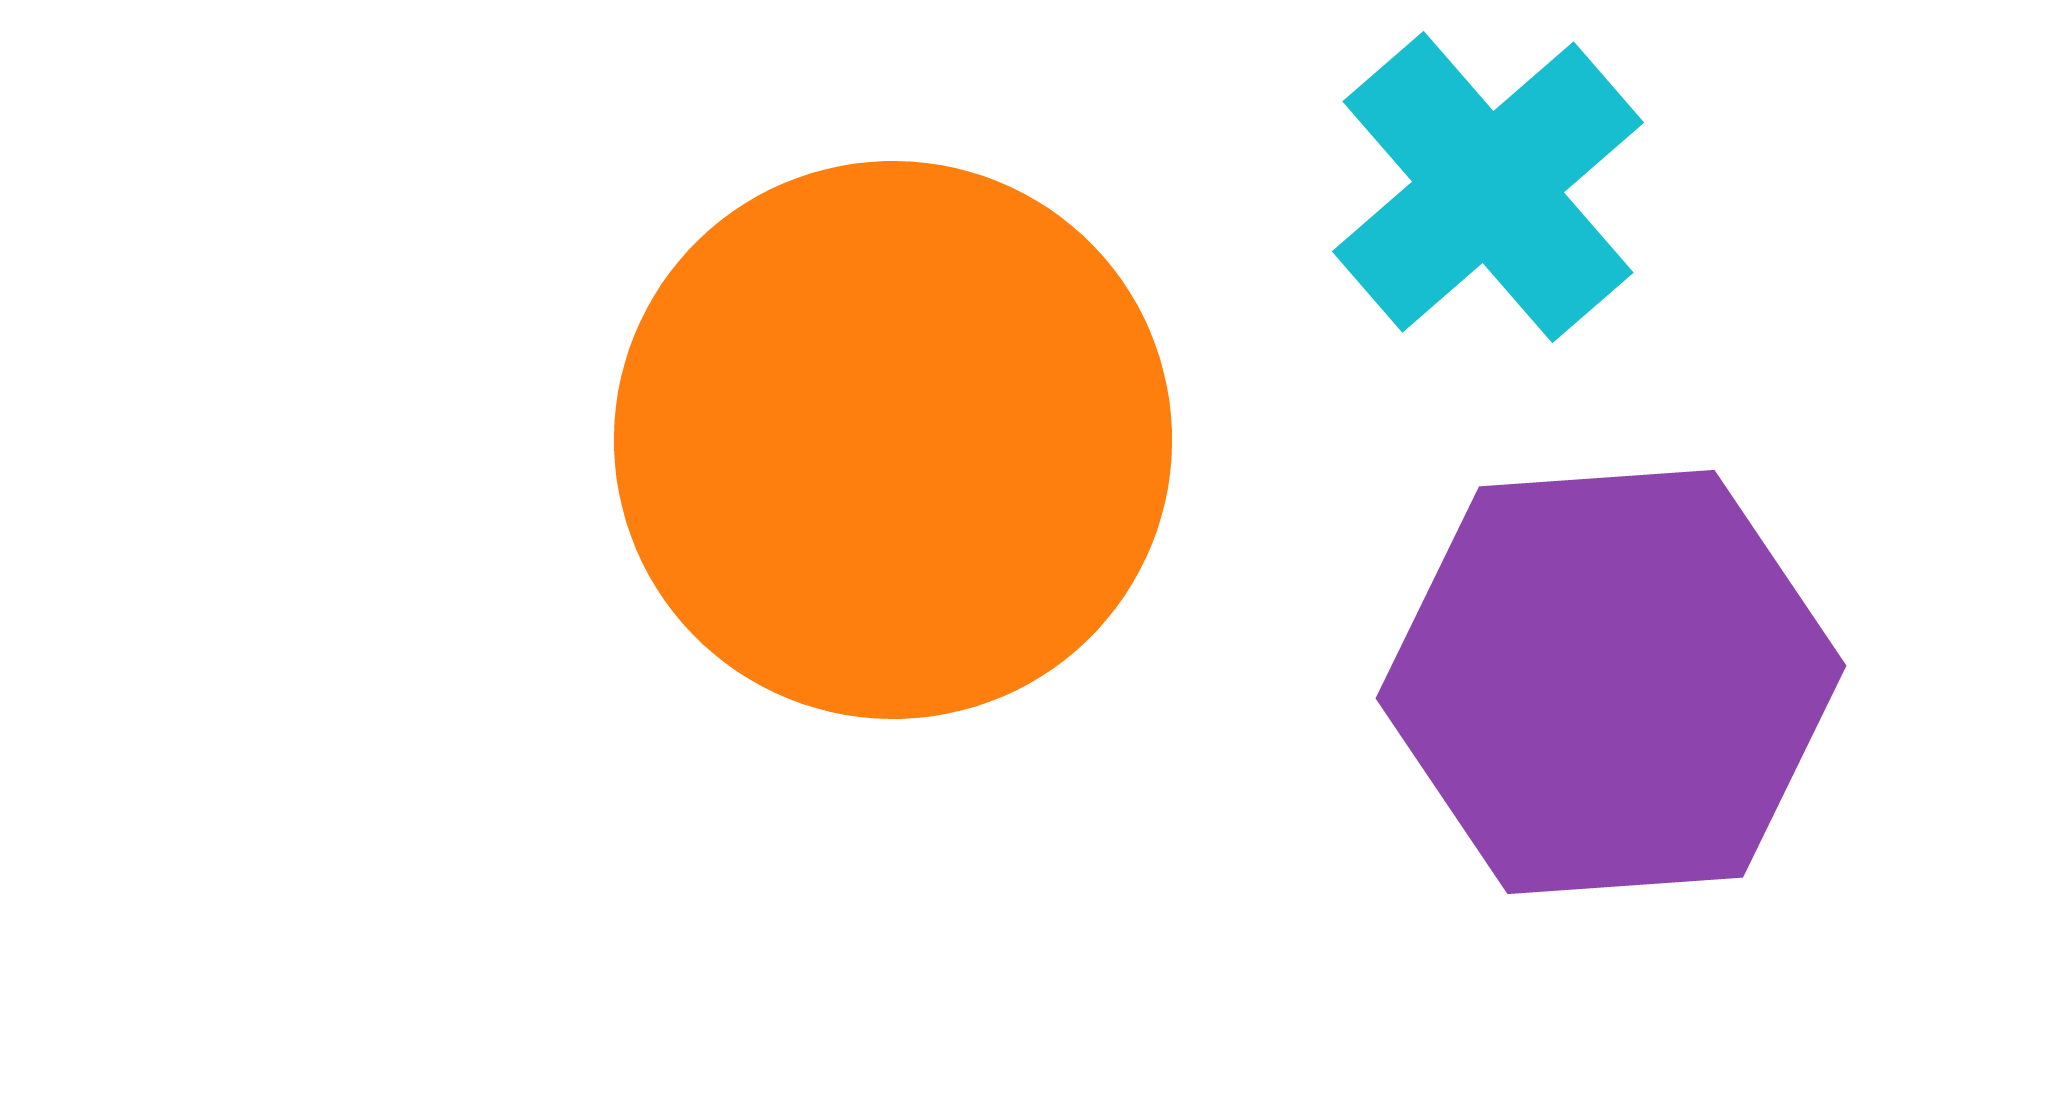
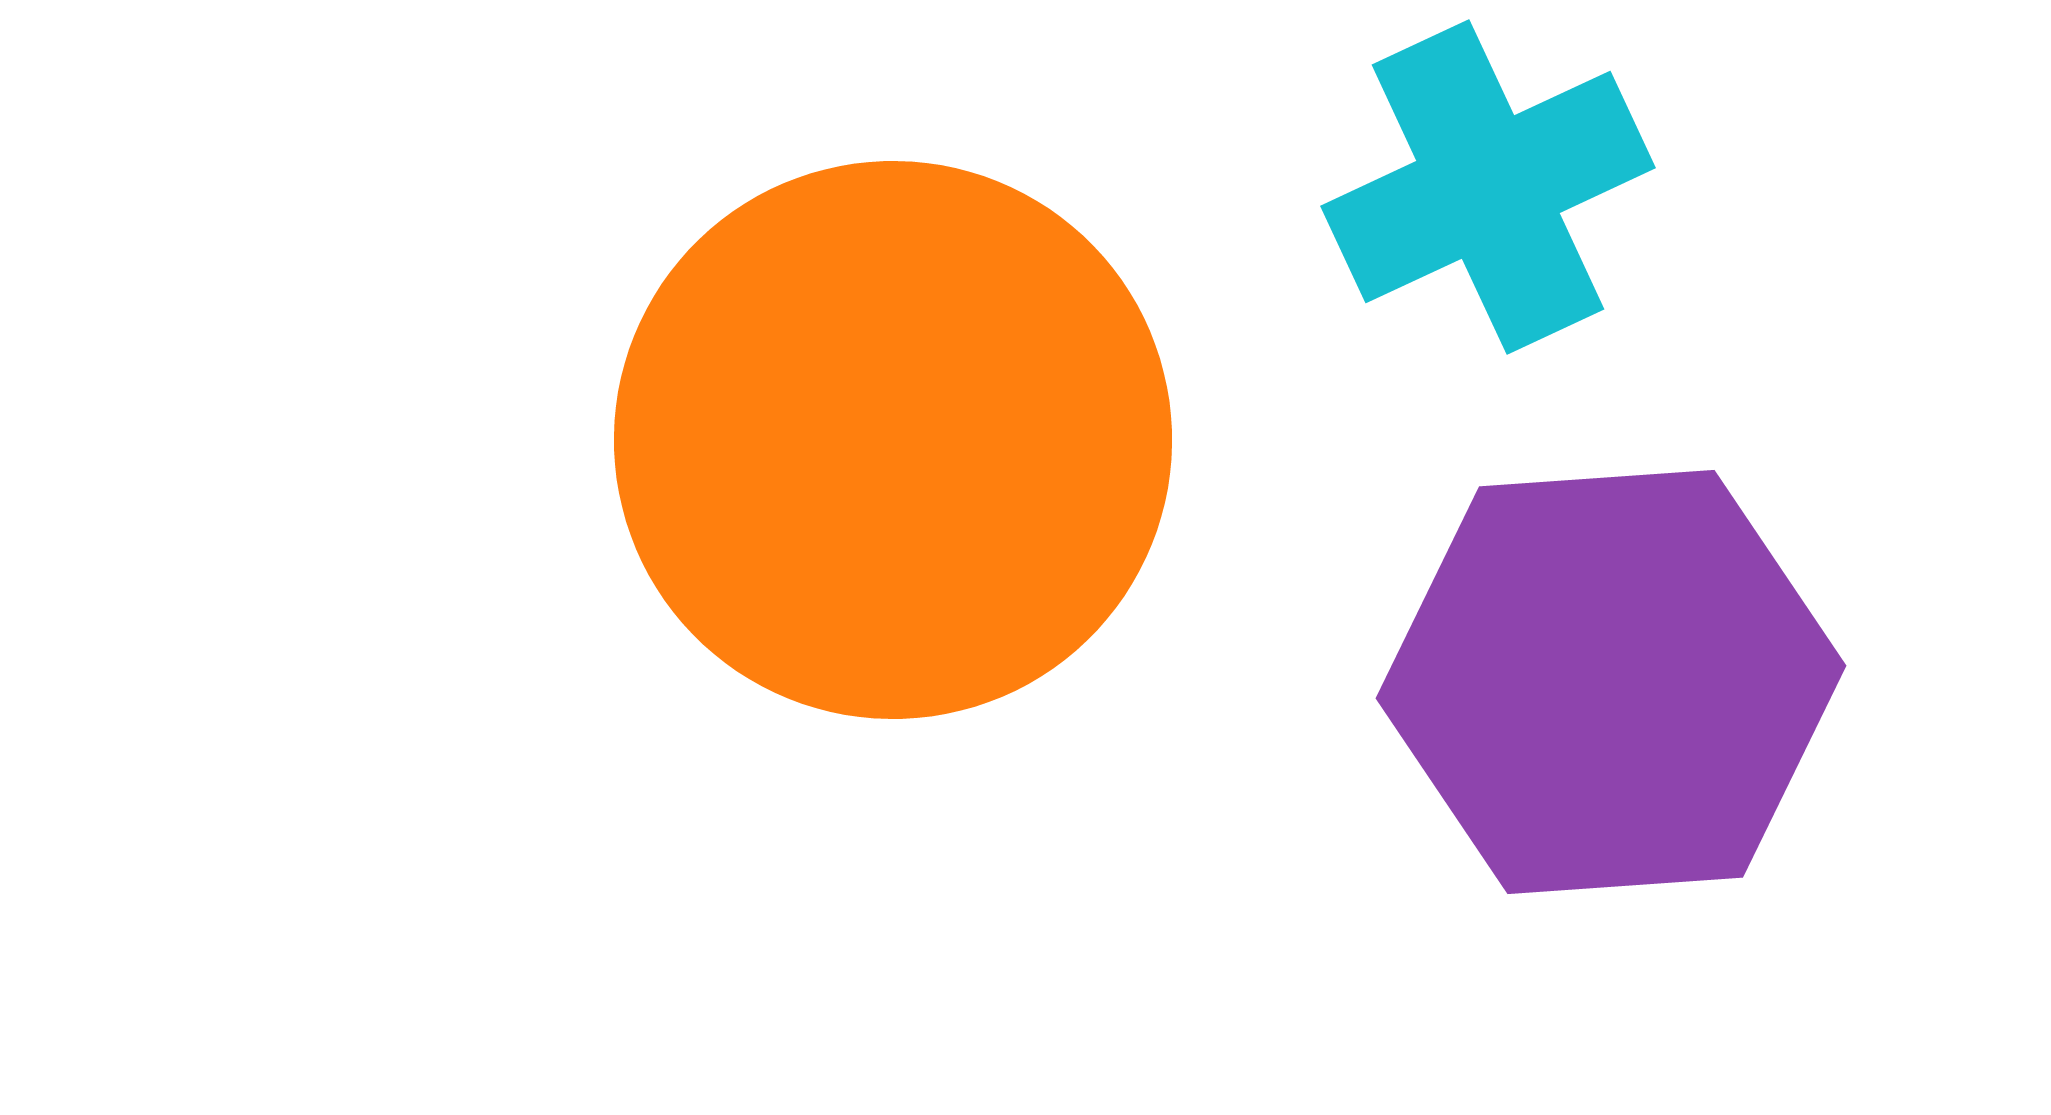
cyan cross: rotated 16 degrees clockwise
